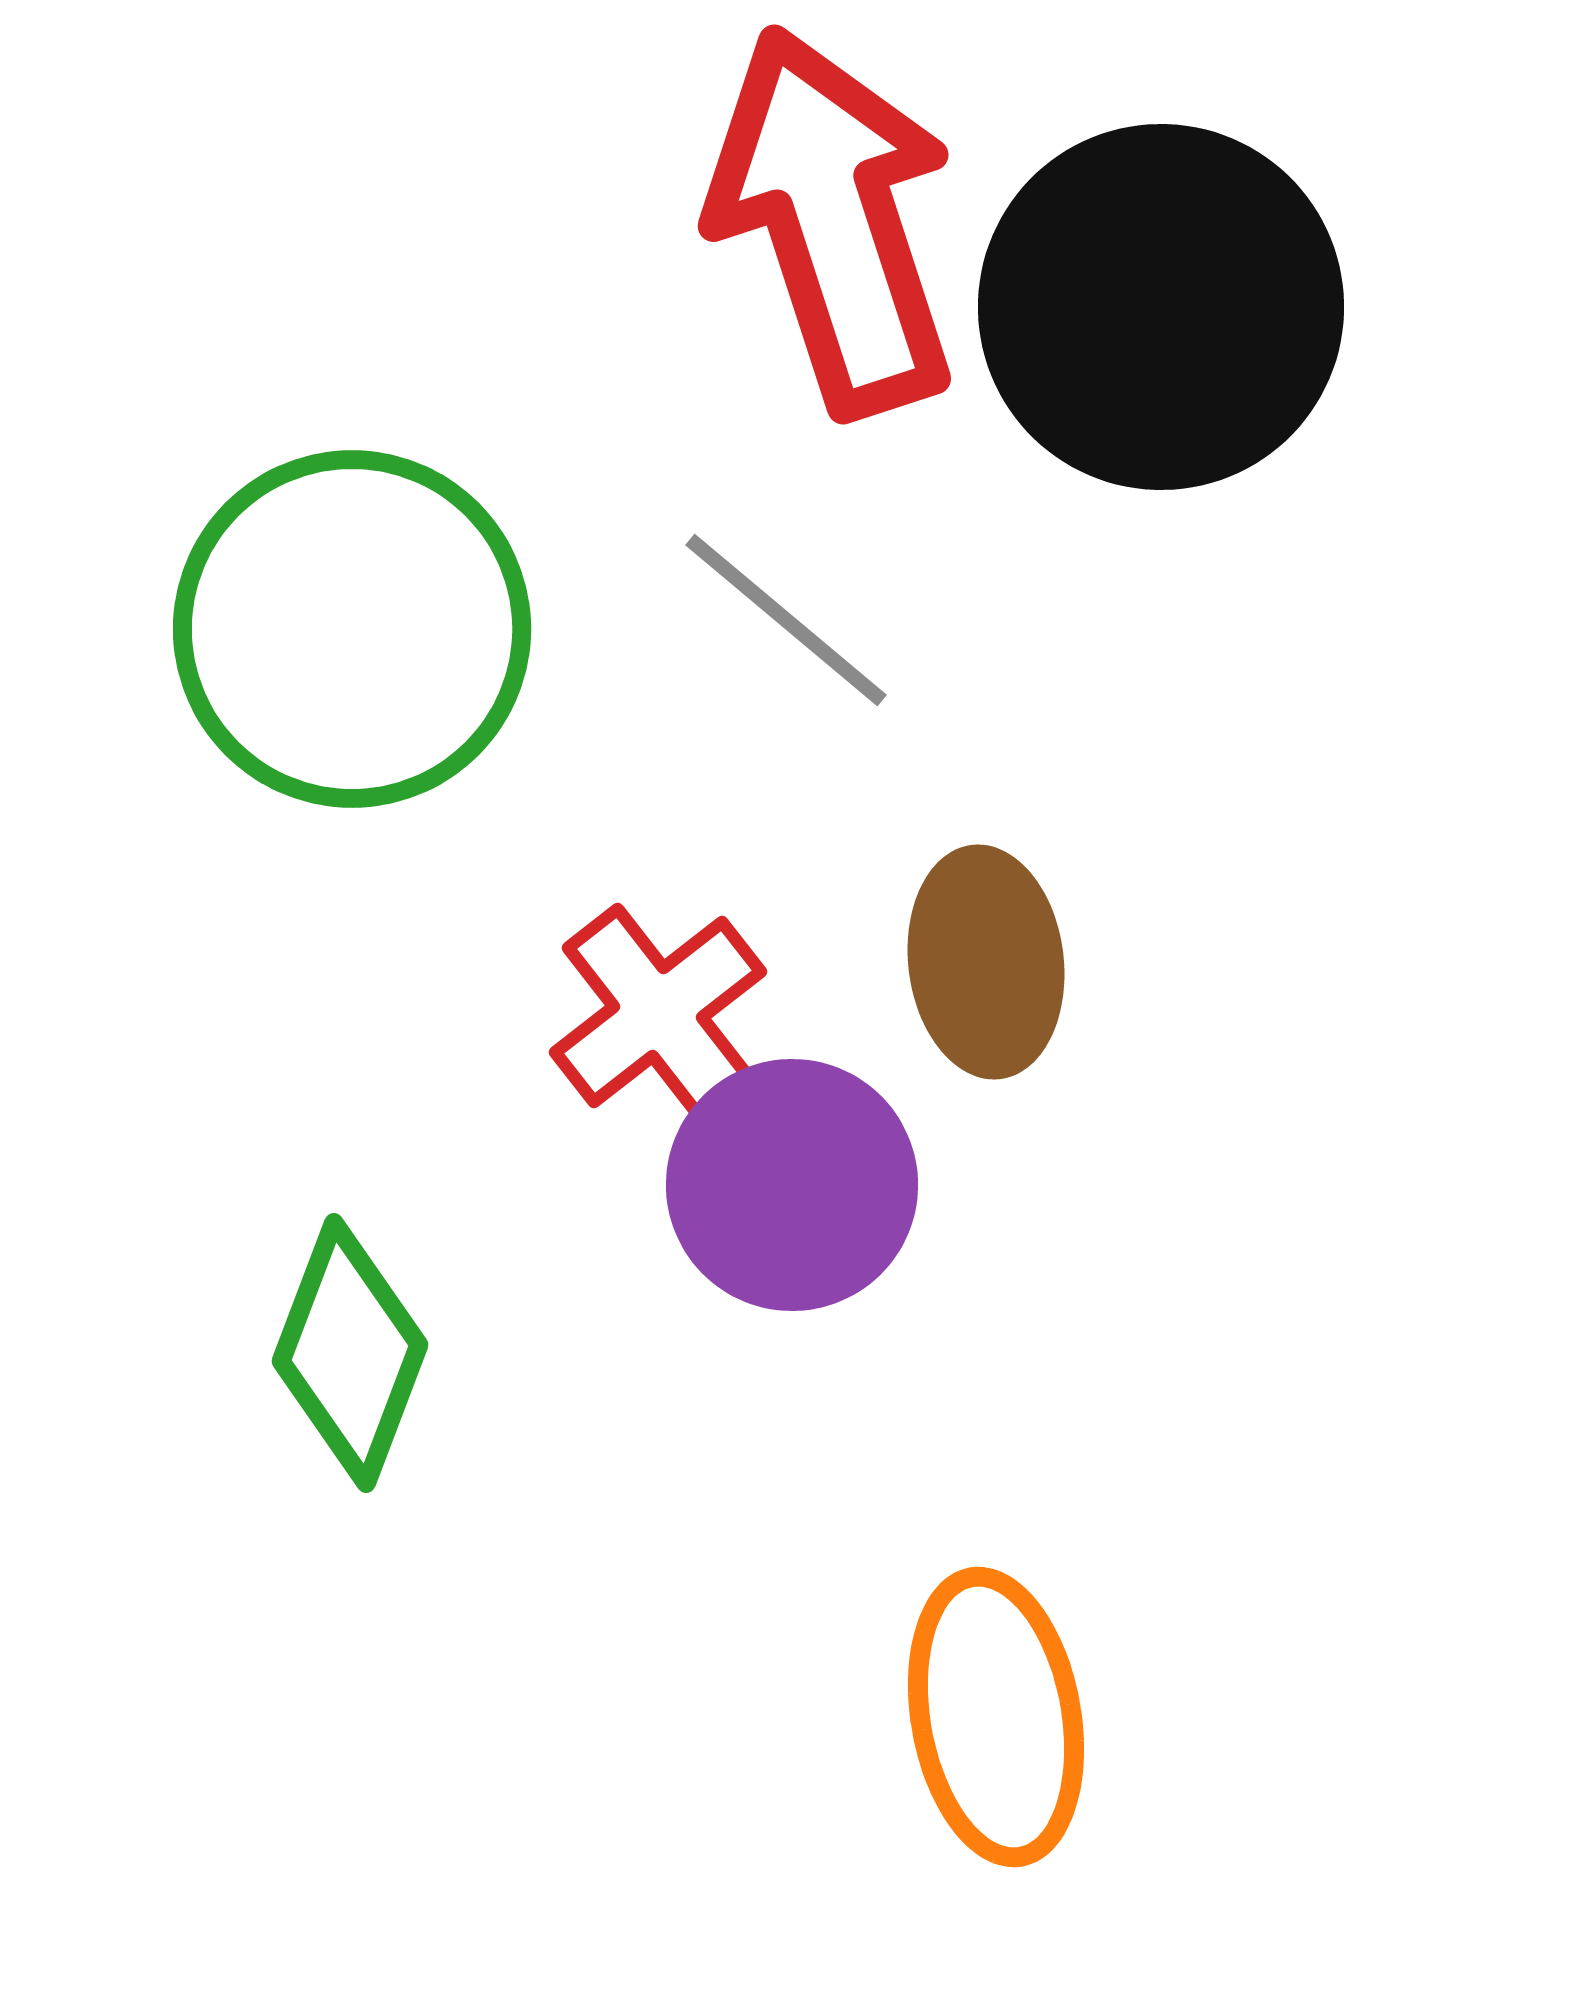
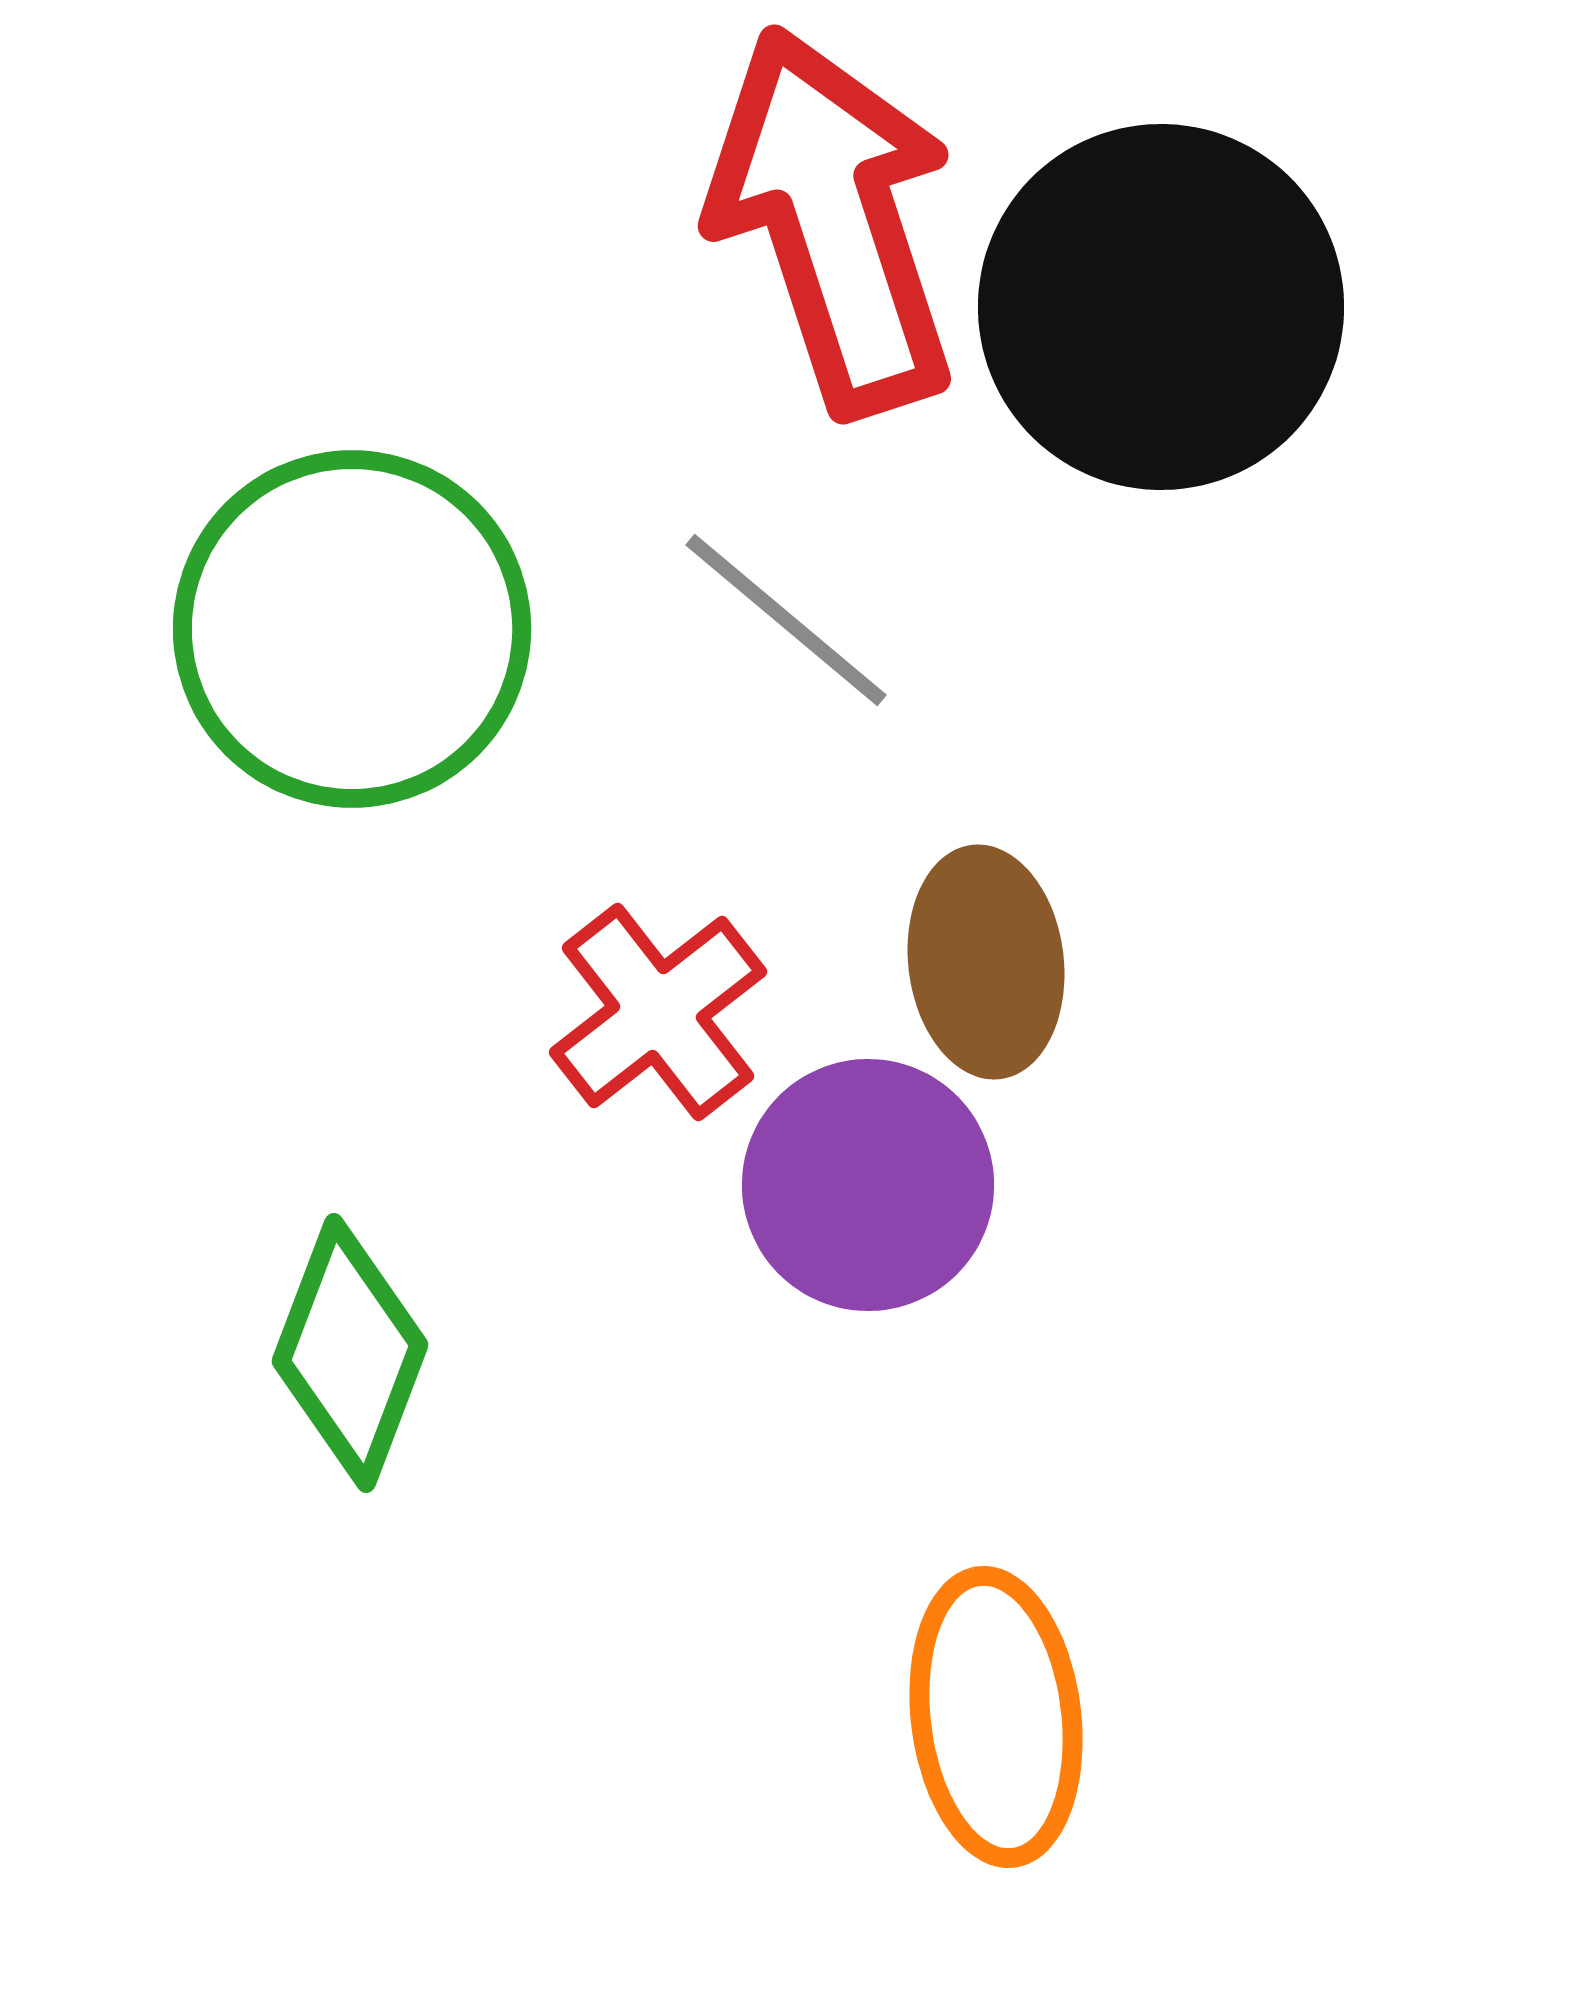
purple circle: moved 76 px right
orange ellipse: rotated 3 degrees clockwise
